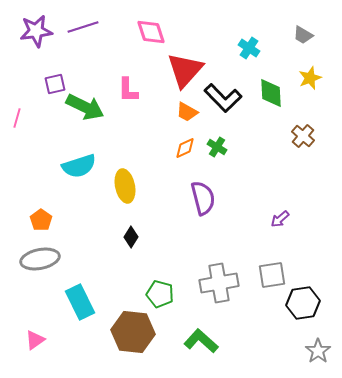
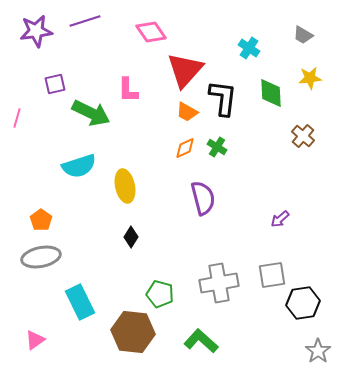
purple line: moved 2 px right, 6 px up
pink diamond: rotated 16 degrees counterclockwise
yellow star: rotated 15 degrees clockwise
black L-shape: rotated 129 degrees counterclockwise
green arrow: moved 6 px right, 6 px down
gray ellipse: moved 1 px right, 2 px up
